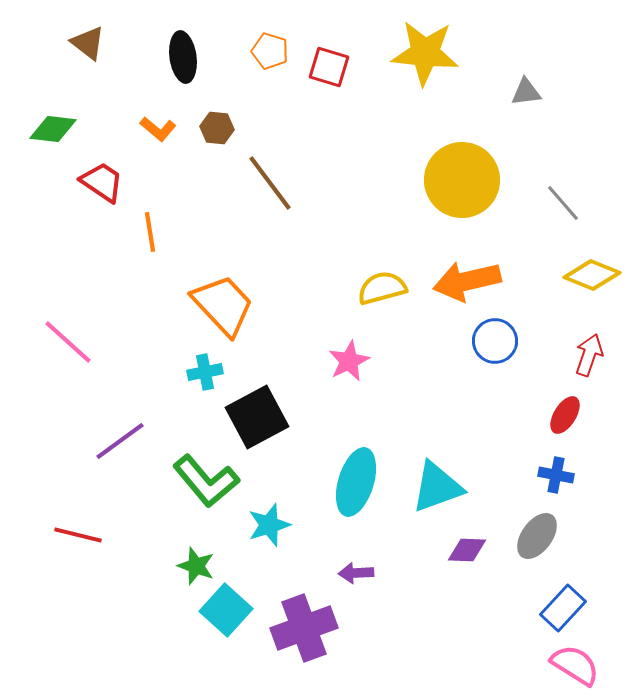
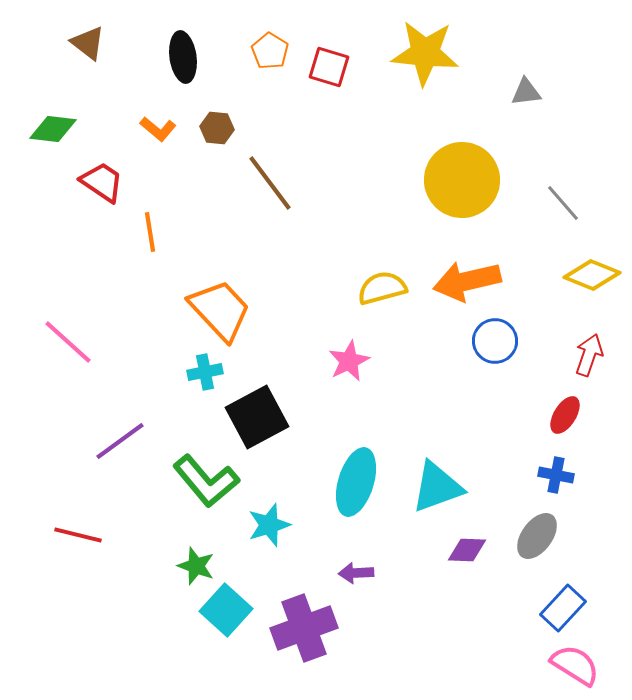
orange pentagon: rotated 15 degrees clockwise
orange trapezoid: moved 3 px left, 5 px down
